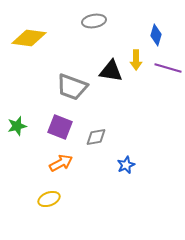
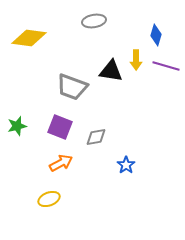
purple line: moved 2 px left, 2 px up
blue star: rotated 12 degrees counterclockwise
